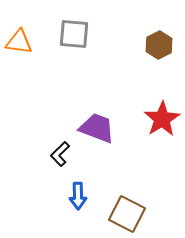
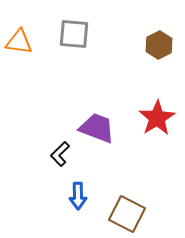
red star: moved 5 px left, 1 px up
